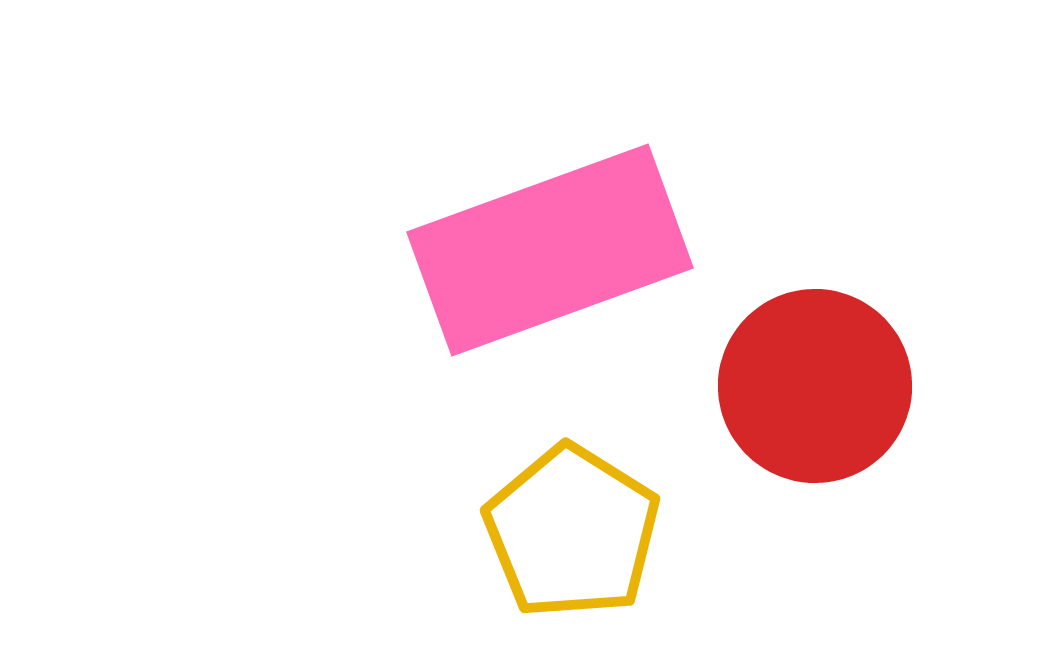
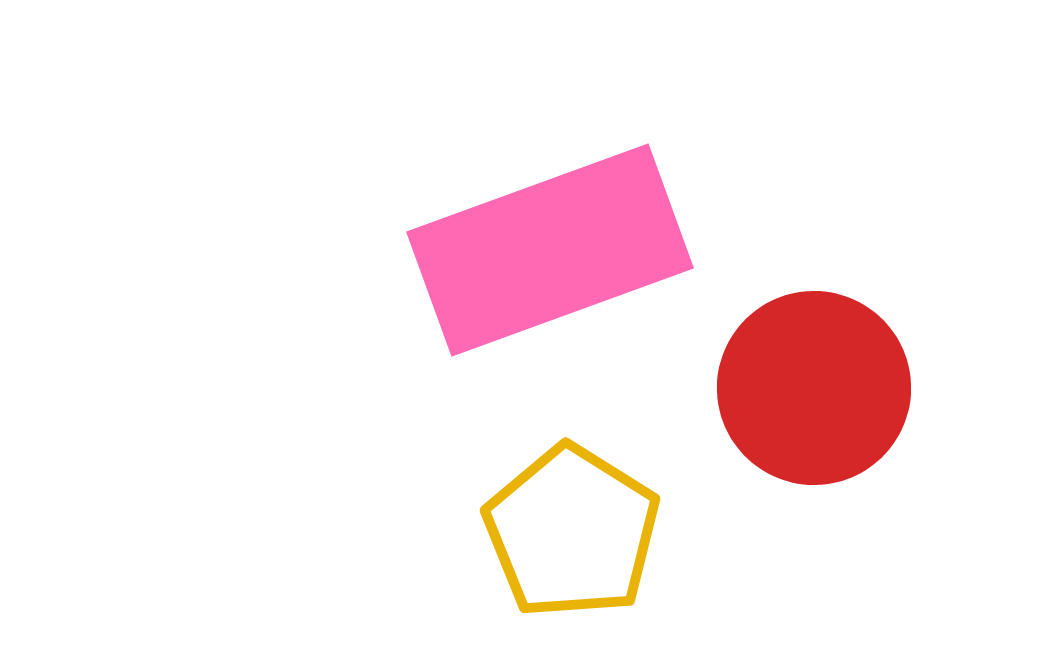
red circle: moved 1 px left, 2 px down
